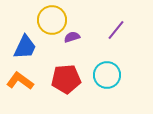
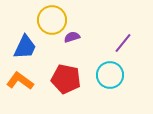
purple line: moved 7 px right, 13 px down
cyan circle: moved 3 px right
red pentagon: rotated 16 degrees clockwise
